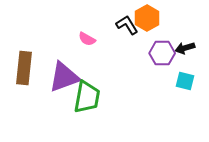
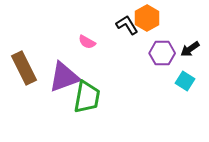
pink semicircle: moved 3 px down
black arrow: moved 5 px right, 1 px down; rotated 18 degrees counterclockwise
brown rectangle: rotated 32 degrees counterclockwise
cyan square: rotated 18 degrees clockwise
